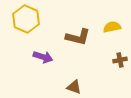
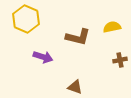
brown triangle: moved 1 px right
